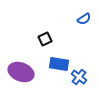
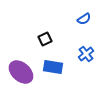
blue rectangle: moved 6 px left, 3 px down
purple ellipse: rotated 20 degrees clockwise
blue cross: moved 7 px right, 23 px up; rotated 14 degrees clockwise
